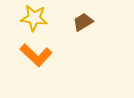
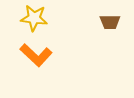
brown trapezoid: moved 27 px right; rotated 150 degrees counterclockwise
